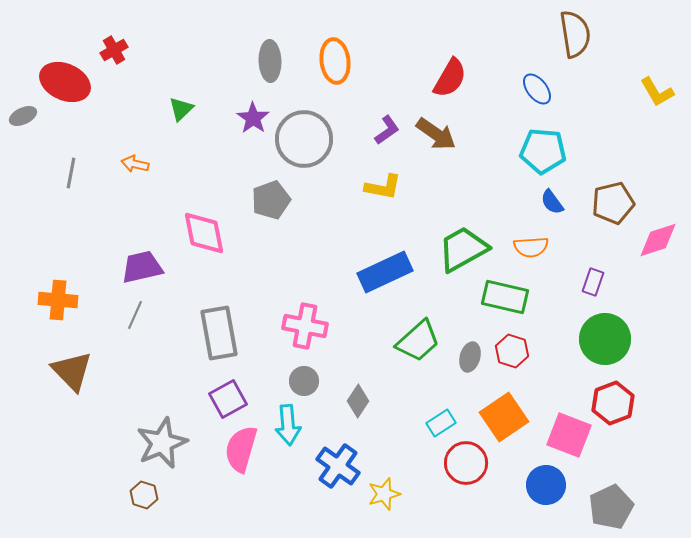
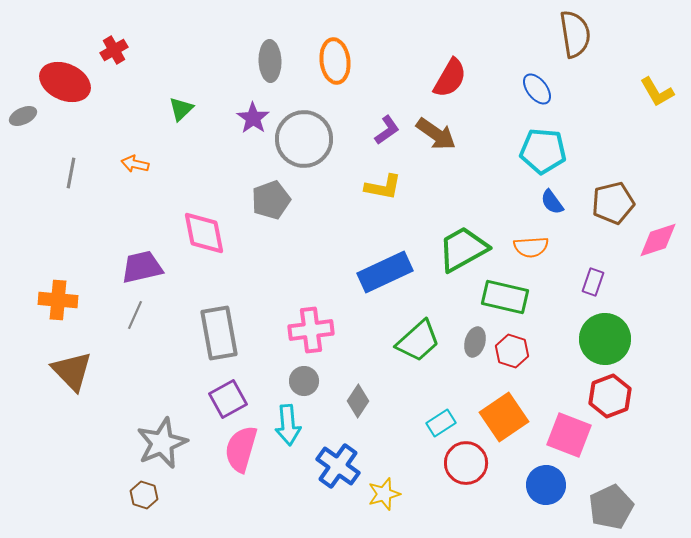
pink cross at (305, 326): moved 6 px right, 4 px down; rotated 18 degrees counterclockwise
gray ellipse at (470, 357): moved 5 px right, 15 px up
red hexagon at (613, 403): moved 3 px left, 7 px up
